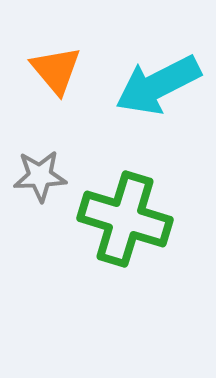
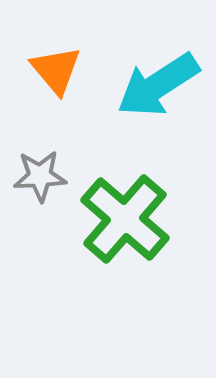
cyan arrow: rotated 6 degrees counterclockwise
green cross: rotated 24 degrees clockwise
